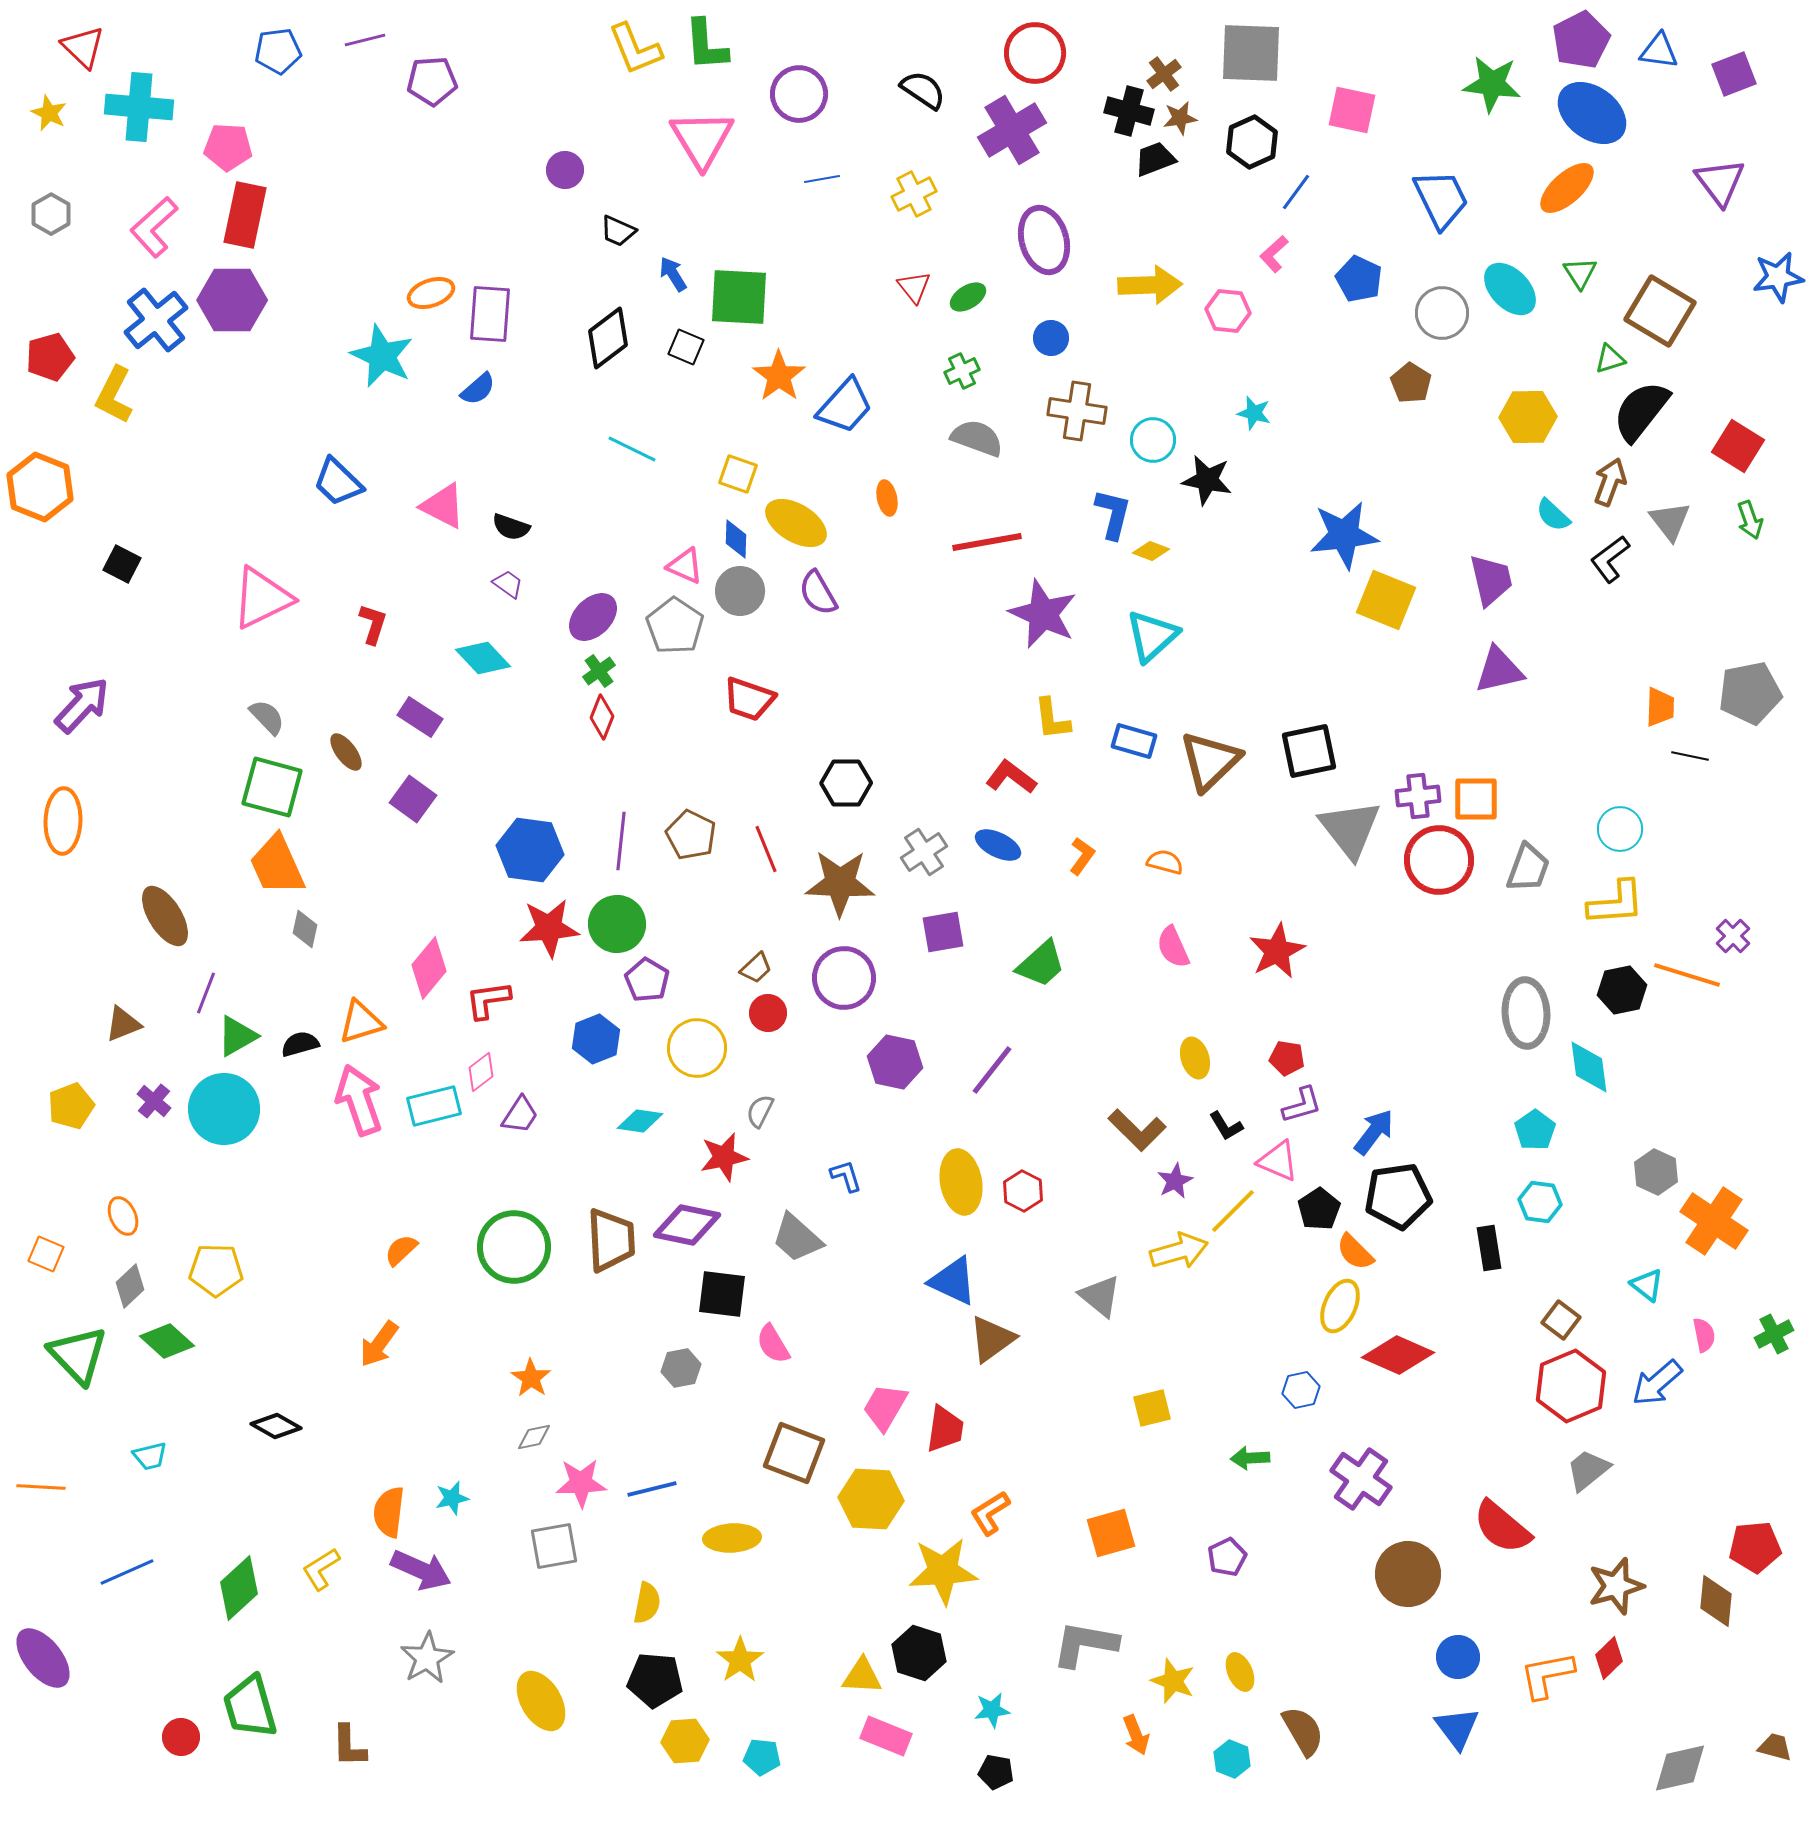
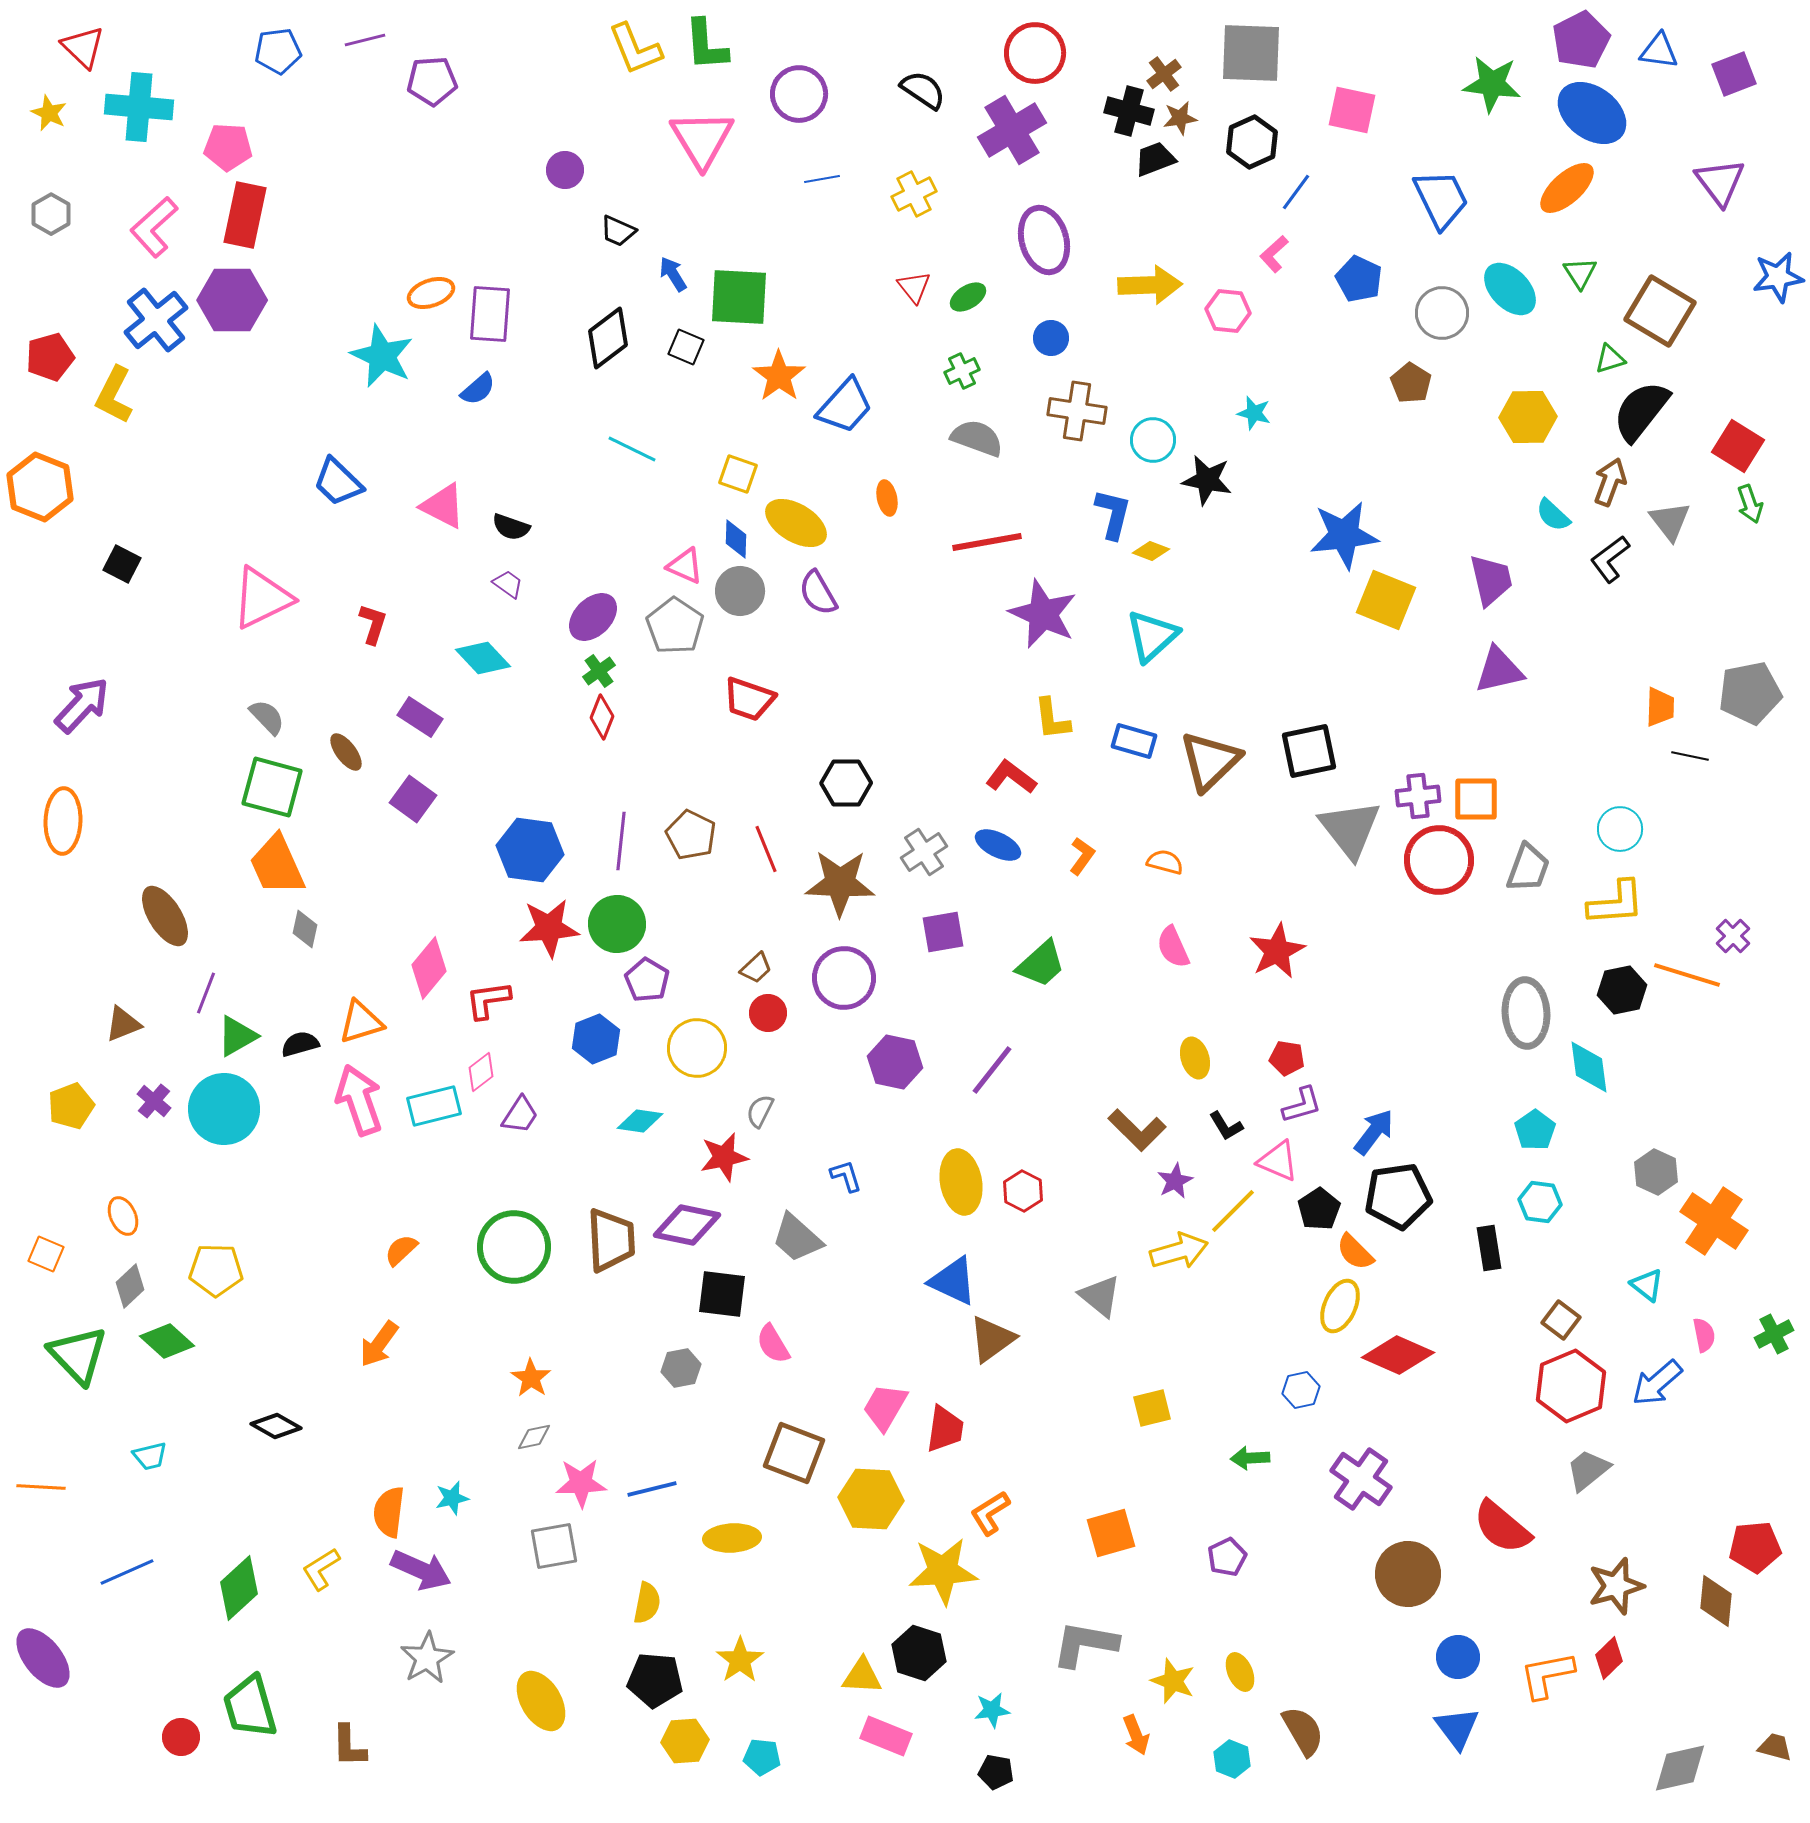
green arrow at (1750, 520): moved 16 px up
